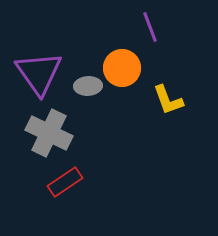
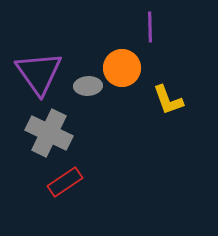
purple line: rotated 20 degrees clockwise
